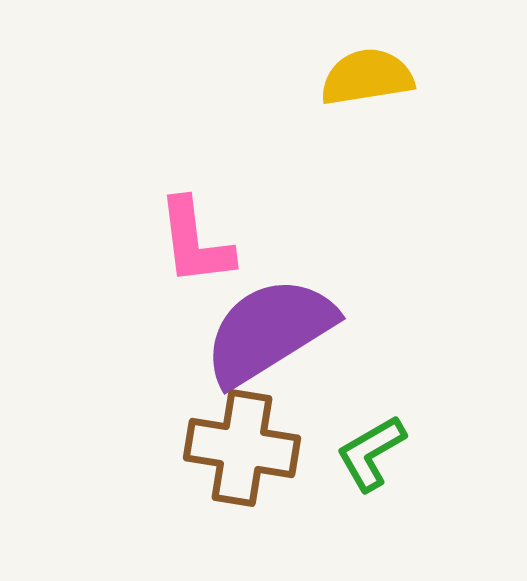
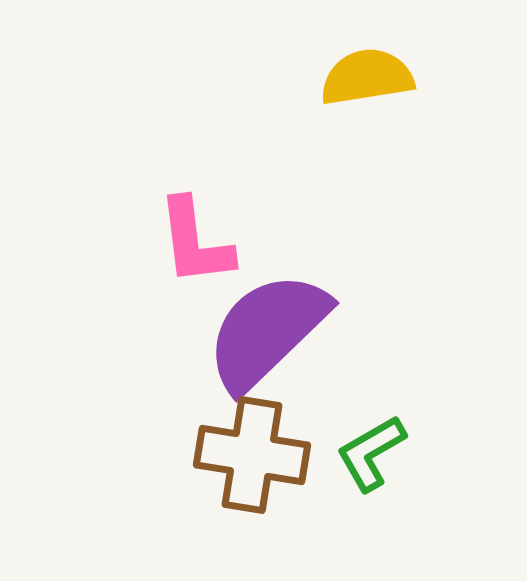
purple semicircle: moved 2 px left; rotated 12 degrees counterclockwise
brown cross: moved 10 px right, 7 px down
